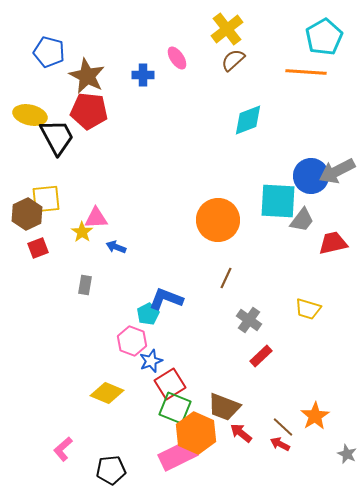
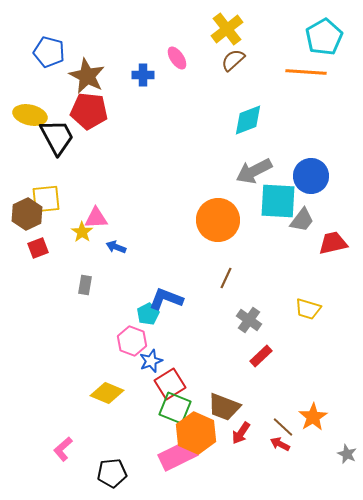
gray arrow at (337, 171): moved 83 px left
orange star at (315, 416): moved 2 px left, 1 px down
red arrow at (241, 433): rotated 95 degrees counterclockwise
black pentagon at (111, 470): moved 1 px right, 3 px down
